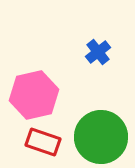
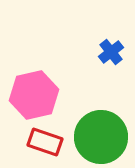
blue cross: moved 13 px right
red rectangle: moved 2 px right
